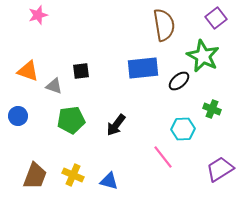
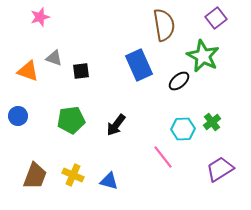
pink star: moved 2 px right, 2 px down
blue rectangle: moved 4 px left, 3 px up; rotated 72 degrees clockwise
gray triangle: moved 28 px up
green cross: moved 13 px down; rotated 30 degrees clockwise
